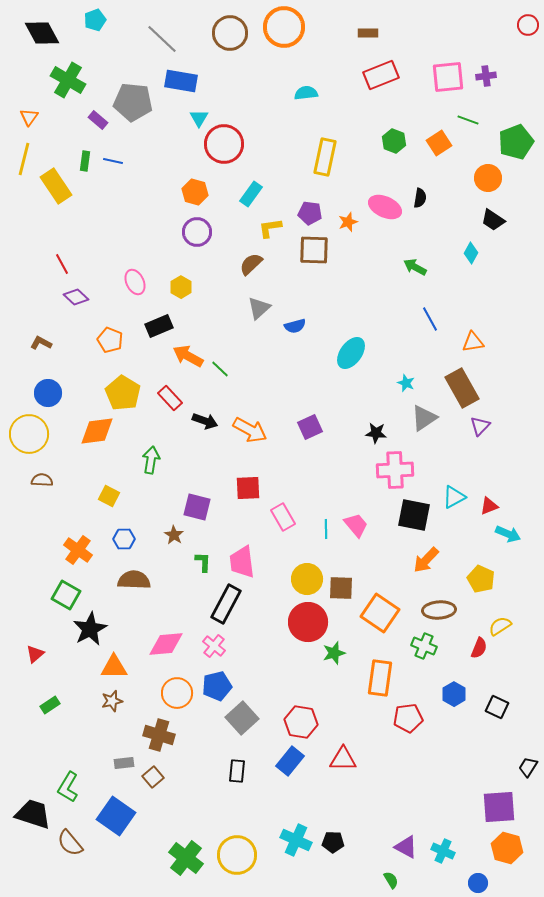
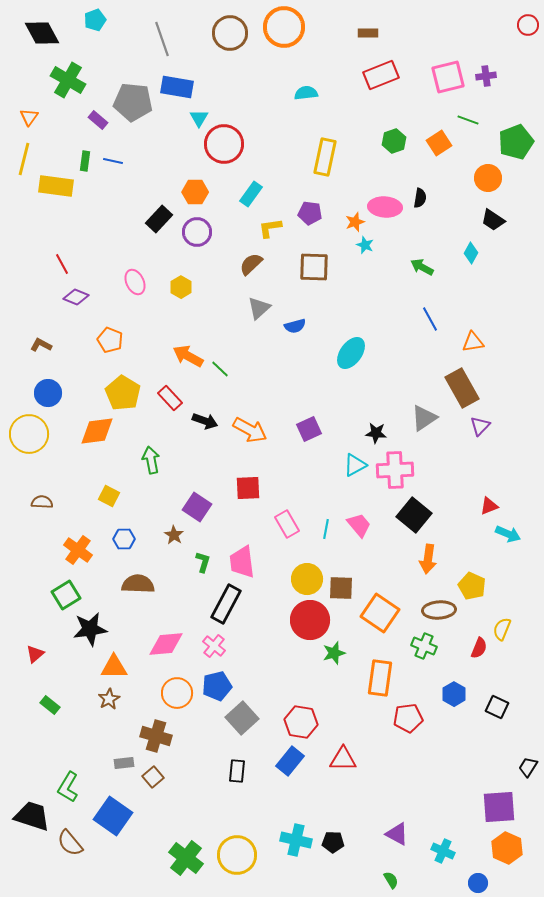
gray line at (162, 39): rotated 28 degrees clockwise
pink square at (448, 77): rotated 8 degrees counterclockwise
blue rectangle at (181, 81): moved 4 px left, 6 px down
green hexagon at (394, 141): rotated 20 degrees clockwise
yellow rectangle at (56, 186): rotated 48 degrees counterclockwise
orange hexagon at (195, 192): rotated 15 degrees counterclockwise
pink ellipse at (385, 207): rotated 20 degrees counterclockwise
orange star at (348, 222): moved 7 px right
brown square at (314, 250): moved 17 px down
green arrow at (415, 267): moved 7 px right
purple diamond at (76, 297): rotated 20 degrees counterclockwise
black rectangle at (159, 326): moved 107 px up; rotated 24 degrees counterclockwise
brown L-shape at (41, 343): moved 2 px down
cyan star at (406, 383): moved 41 px left, 138 px up
purple square at (310, 427): moved 1 px left, 2 px down
green arrow at (151, 460): rotated 20 degrees counterclockwise
brown semicircle at (42, 480): moved 22 px down
cyan triangle at (454, 497): moved 99 px left, 32 px up
purple square at (197, 507): rotated 20 degrees clockwise
black square at (414, 515): rotated 28 degrees clockwise
pink rectangle at (283, 517): moved 4 px right, 7 px down
pink trapezoid at (356, 525): moved 3 px right
cyan line at (326, 529): rotated 12 degrees clockwise
orange arrow at (426, 560): moved 2 px right, 1 px up; rotated 36 degrees counterclockwise
green L-shape at (203, 562): rotated 15 degrees clockwise
yellow pentagon at (481, 579): moved 9 px left, 7 px down
brown semicircle at (134, 580): moved 4 px right, 4 px down
green square at (66, 595): rotated 28 degrees clockwise
red circle at (308, 622): moved 2 px right, 2 px up
yellow semicircle at (500, 626): moved 2 px right, 3 px down; rotated 35 degrees counterclockwise
black star at (90, 629): rotated 20 degrees clockwise
brown star at (112, 701): moved 3 px left, 2 px up; rotated 15 degrees counterclockwise
green rectangle at (50, 705): rotated 72 degrees clockwise
brown cross at (159, 735): moved 3 px left, 1 px down
black trapezoid at (33, 814): moved 1 px left, 2 px down
blue square at (116, 816): moved 3 px left
cyan cross at (296, 840): rotated 12 degrees counterclockwise
purple triangle at (406, 847): moved 9 px left, 13 px up
orange hexagon at (507, 848): rotated 8 degrees clockwise
